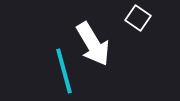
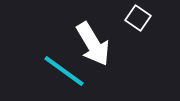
cyan line: rotated 39 degrees counterclockwise
